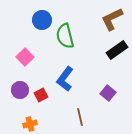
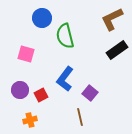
blue circle: moved 2 px up
pink square: moved 1 px right, 3 px up; rotated 30 degrees counterclockwise
purple square: moved 18 px left
orange cross: moved 4 px up
